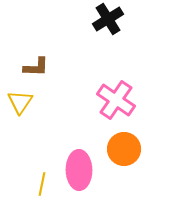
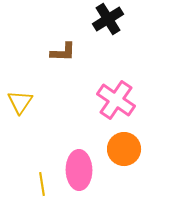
brown L-shape: moved 27 px right, 15 px up
yellow line: rotated 20 degrees counterclockwise
